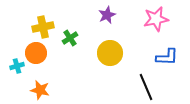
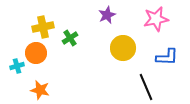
yellow circle: moved 13 px right, 5 px up
